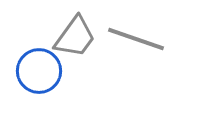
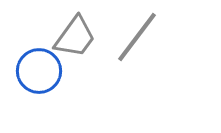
gray line: moved 1 px right, 2 px up; rotated 72 degrees counterclockwise
